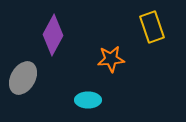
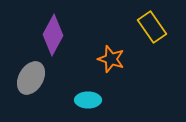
yellow rectangle: rotated 16 degrees counterclockwise
orange star: rotated 24 degrees clockwise
gray ellipse: moved 8 px right
